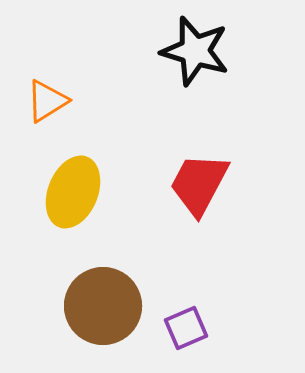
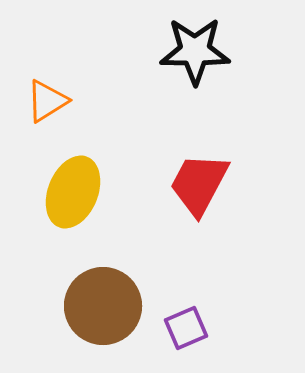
black star: rotated 16 degrees counterclockwise
